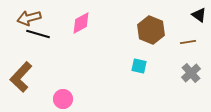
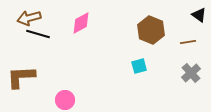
cyan square: rotated 28 degrees counterclockwise
brown L-shape: rotated 44 degrees clockwise
pink circle: moved 2 px right, 1 px down
